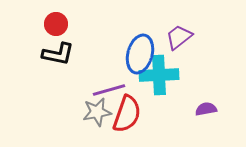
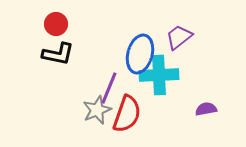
purple line: moved 2 px up; rotated 52 degrees counterclockwise
gray star: moved 2 px up; rotated 12 degrees counterclockwise
